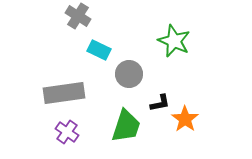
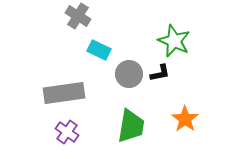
black L-shape: moved 30 px up
green trapezoid: moved 5 px right; rotated 9 degrees counterclockwise
